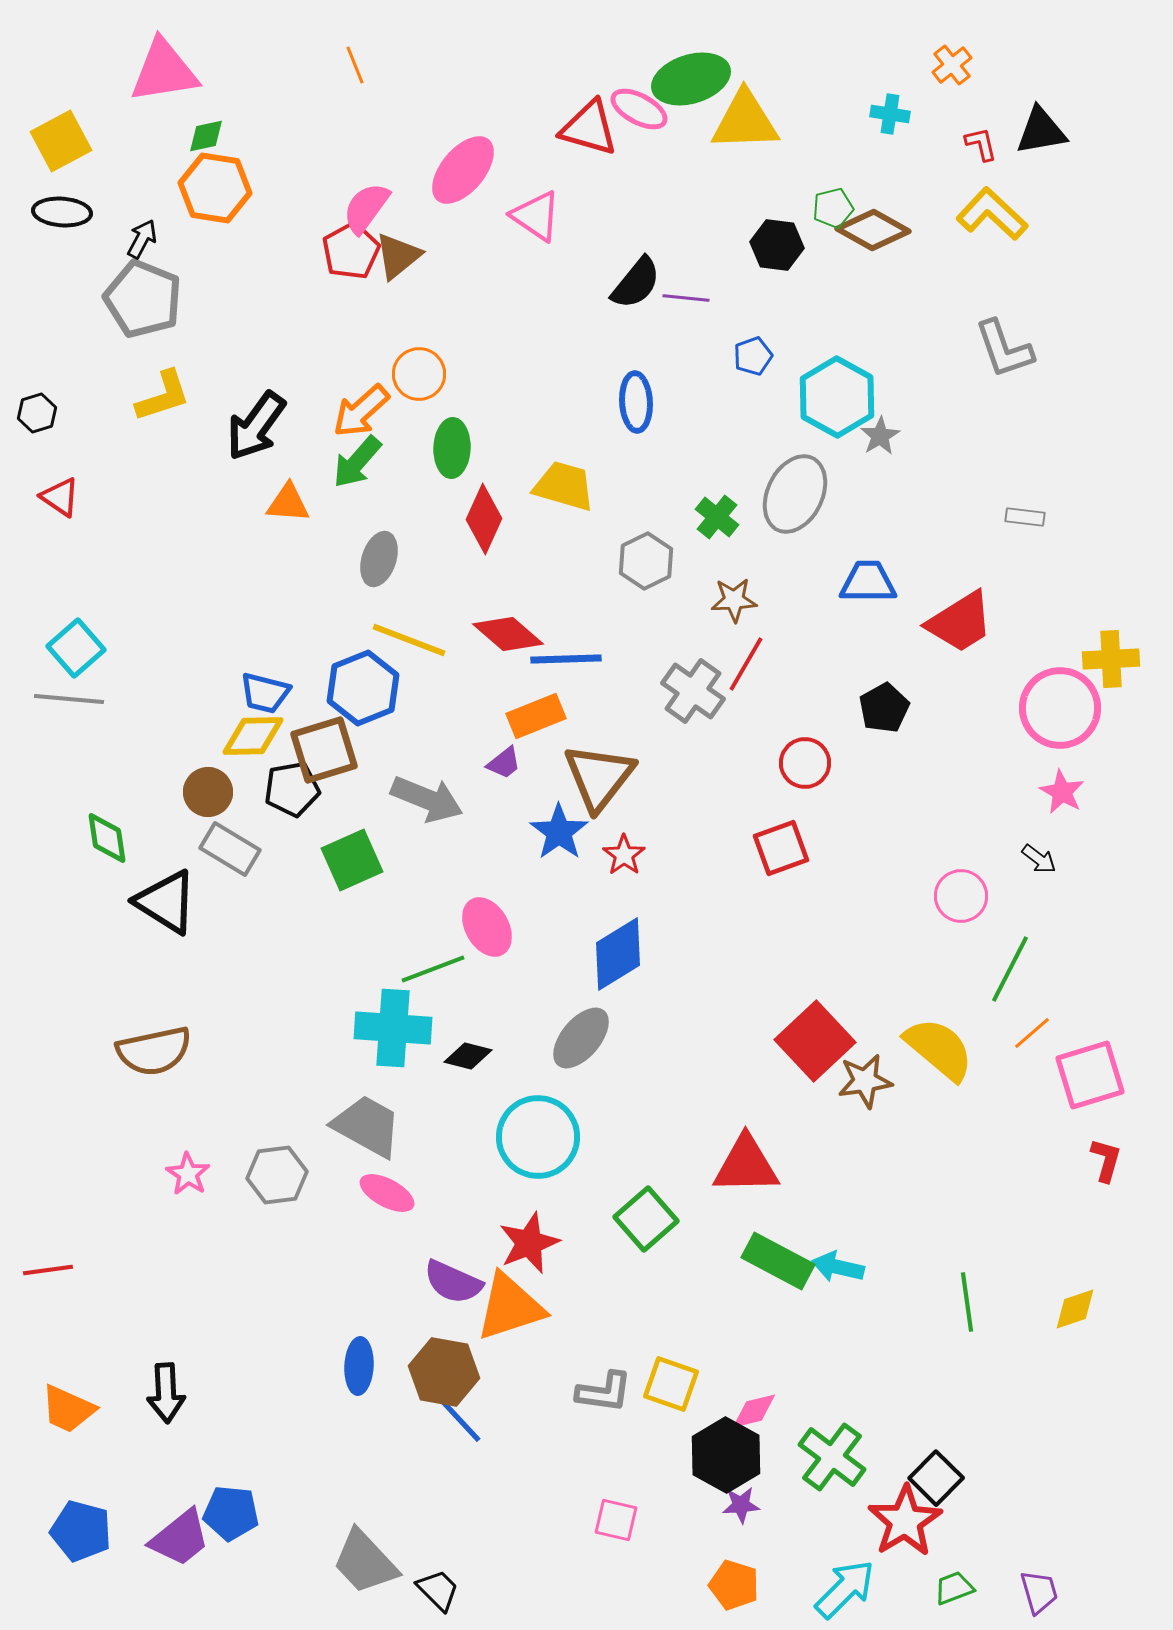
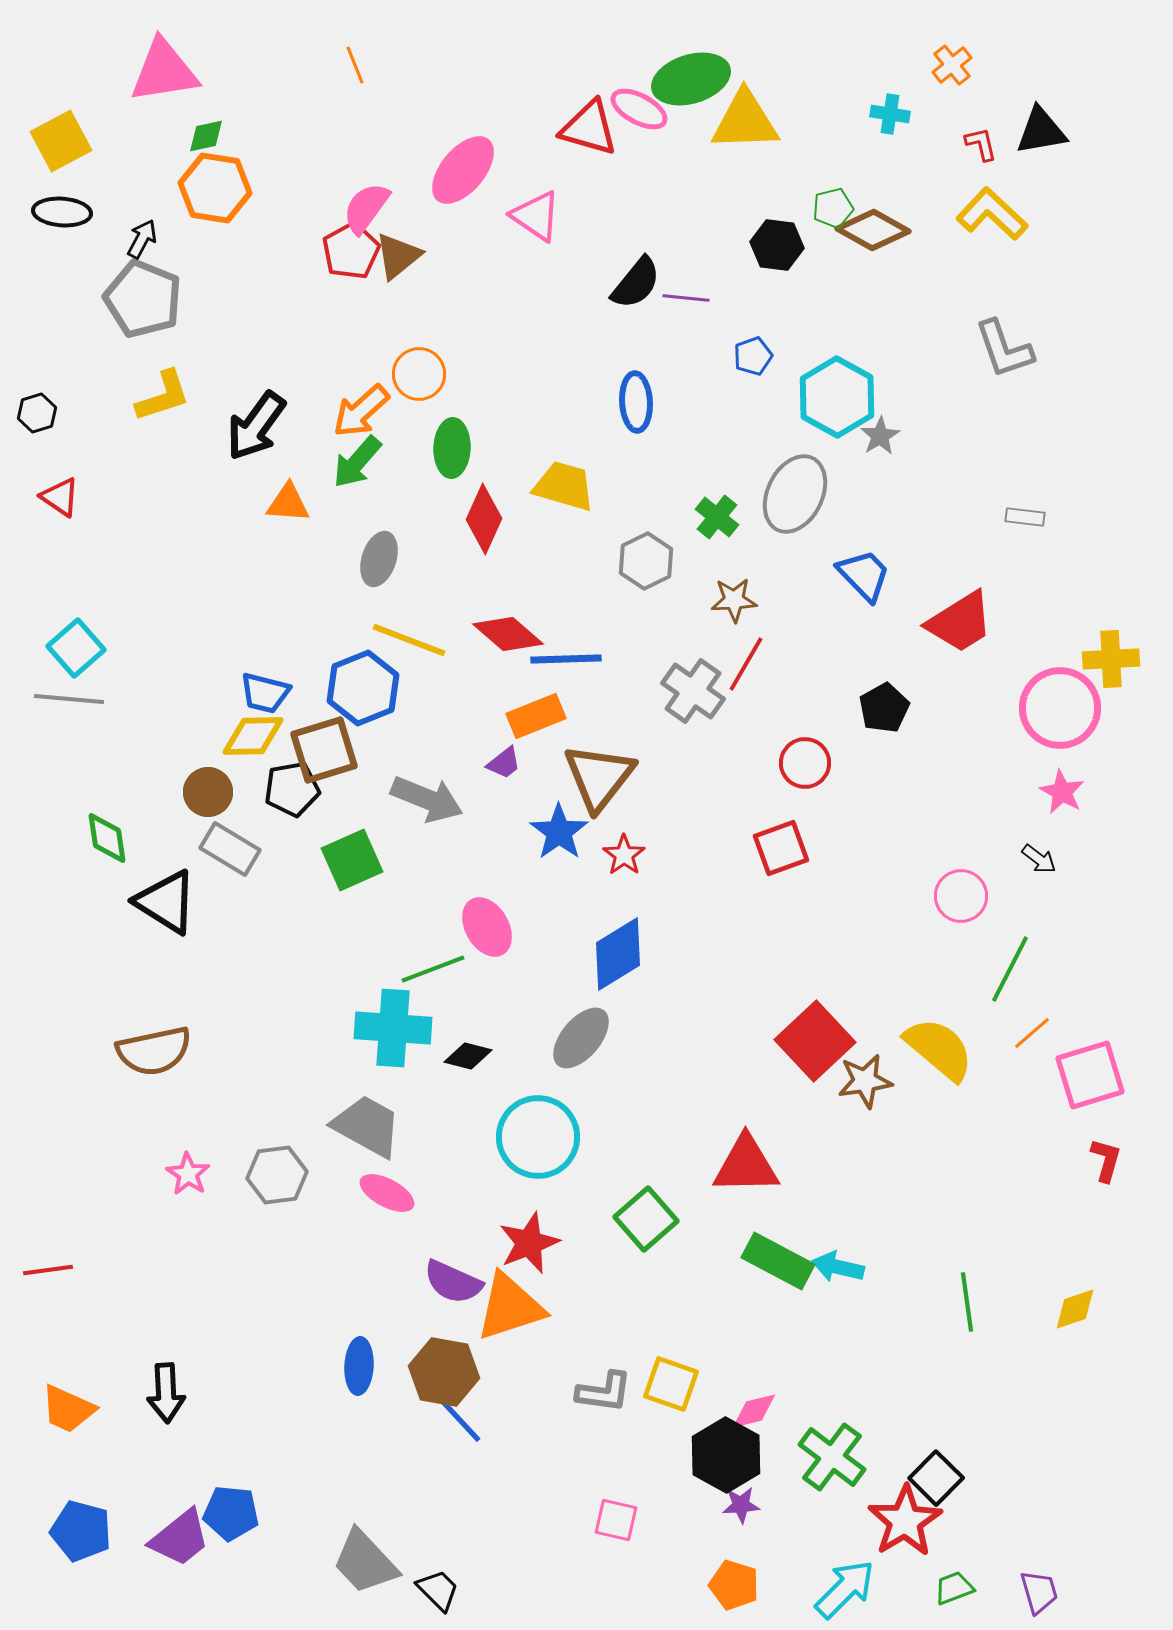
blue trapezoid at (868, 582): moved 4 px left, 7 px up; rotated 46 degrees clockwise
